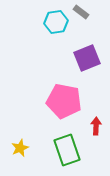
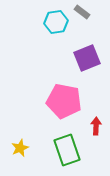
gray rectangle: moved 1 px right
